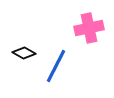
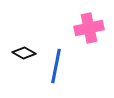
blue line: rotated 16 degrees counterclockwise
